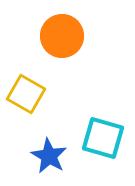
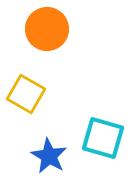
orange circle: moved 15 px left, 7 px up
